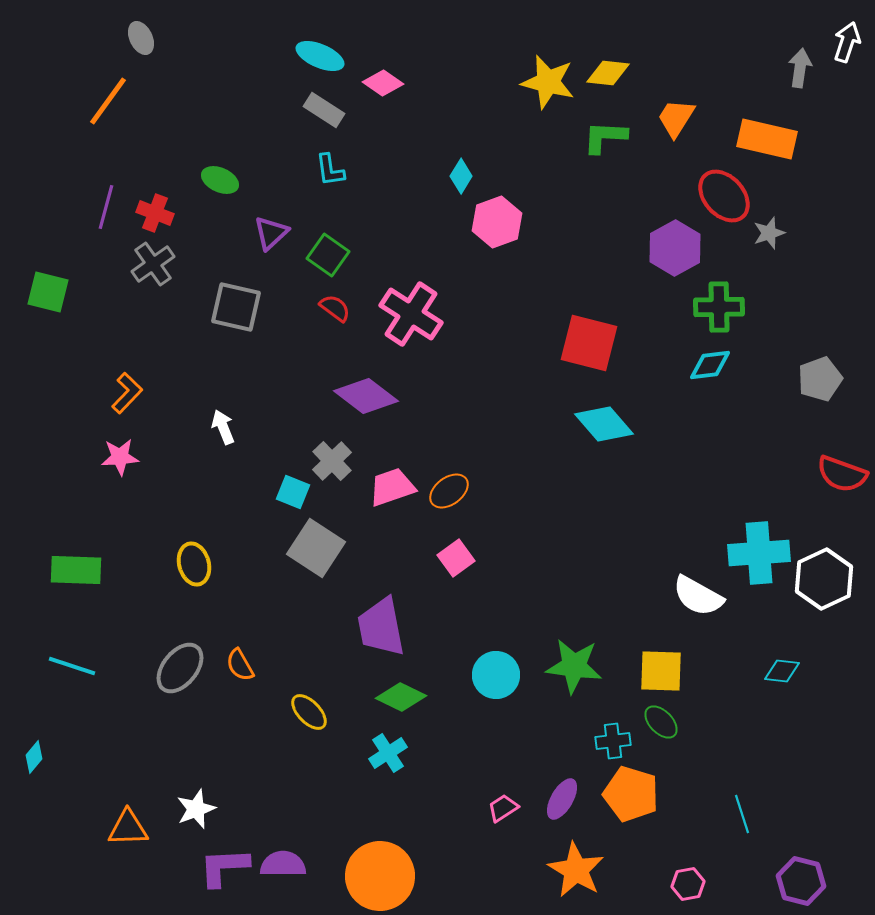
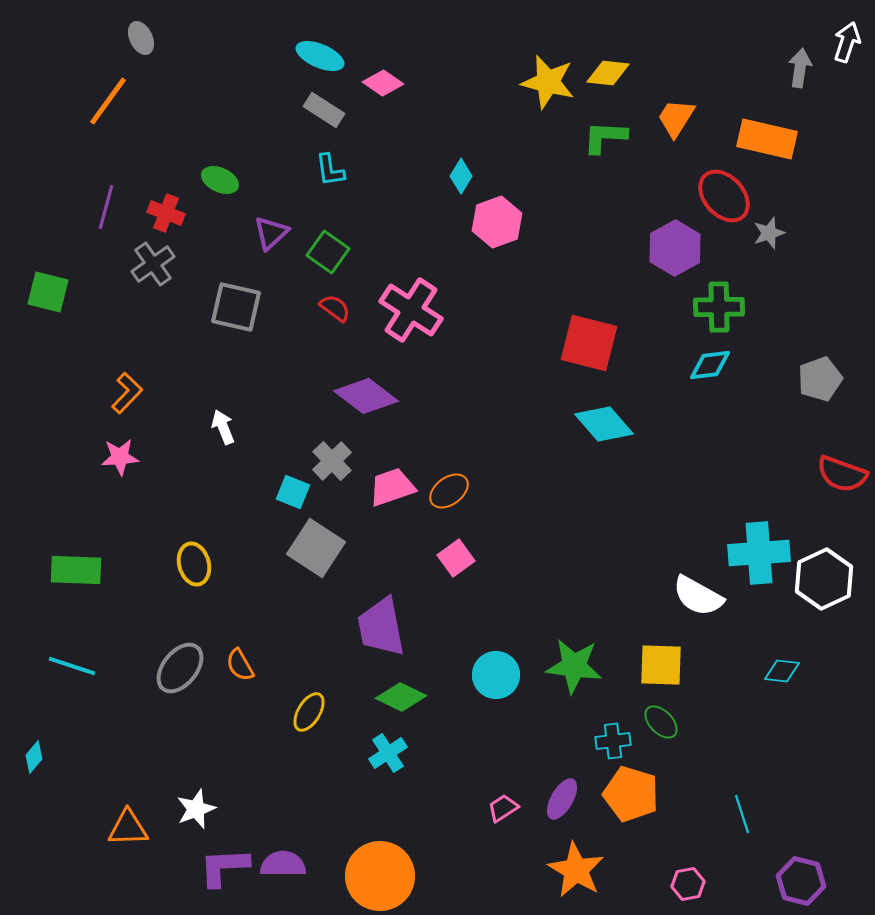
red cross at (155, 213): moved 11 px right
green square at (328, 255): moved 3 px up
pink cross at (411, 314): moved 4 px up
yellow square at (661, 671): moved 6 px up
yellow ellipse at (309, 712): rotated 75 degrees clockwise
